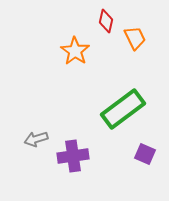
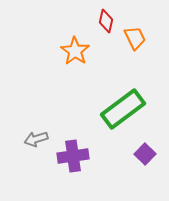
purple square: rotated 20 degrees clockwise
